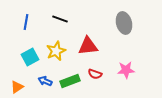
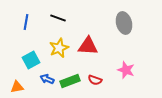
black line: moved 2 px left, 1 px up
red triangle: rotated 10 degrees clockwise
yellow star: moved 3 px right, 3 px up
cyan square: moved 1 px right, 3 px down
pink star: rotated 24 degrees clockwise
red semicircle: moved 6 px down
blue arrow: moved 2 px right, 2 px up
orange triangle: rotated 24 degrees clockwise
